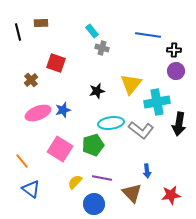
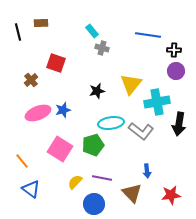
gray L-shape: moved 1 px down
